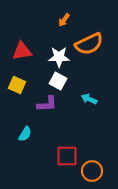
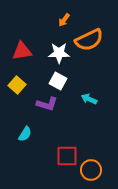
orange semicircle: moved 4 px up
white star: moved 4 px up
yellow square: rotated 18 degrees clockwise
purple L-shape: rotated 20 degrees clockwise
orange circle: moved 1 px left, 1 px up
